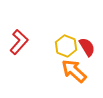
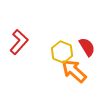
yellow hexagon: moved 4 px left, 6 px down
